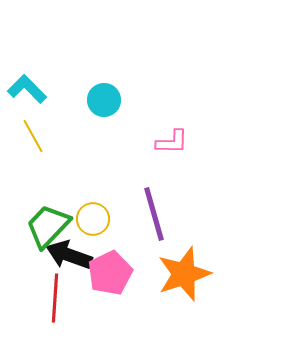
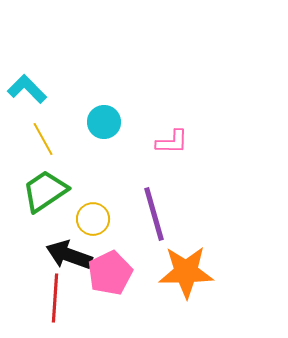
cyan circle: moved 22 px down
yellow line: moved 10 px right, 3 px down
green trapezoid: moved 3 px left, 35 px up; rotated 12 degrees clockwise
orange star: moved 2 px right, 2 px up; rotated 18 degrees clockwise
